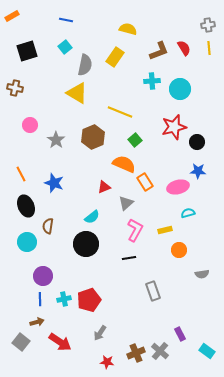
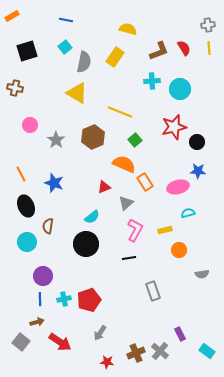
gray semicircle at (85, 65): moved 1 px left, 3 px up
